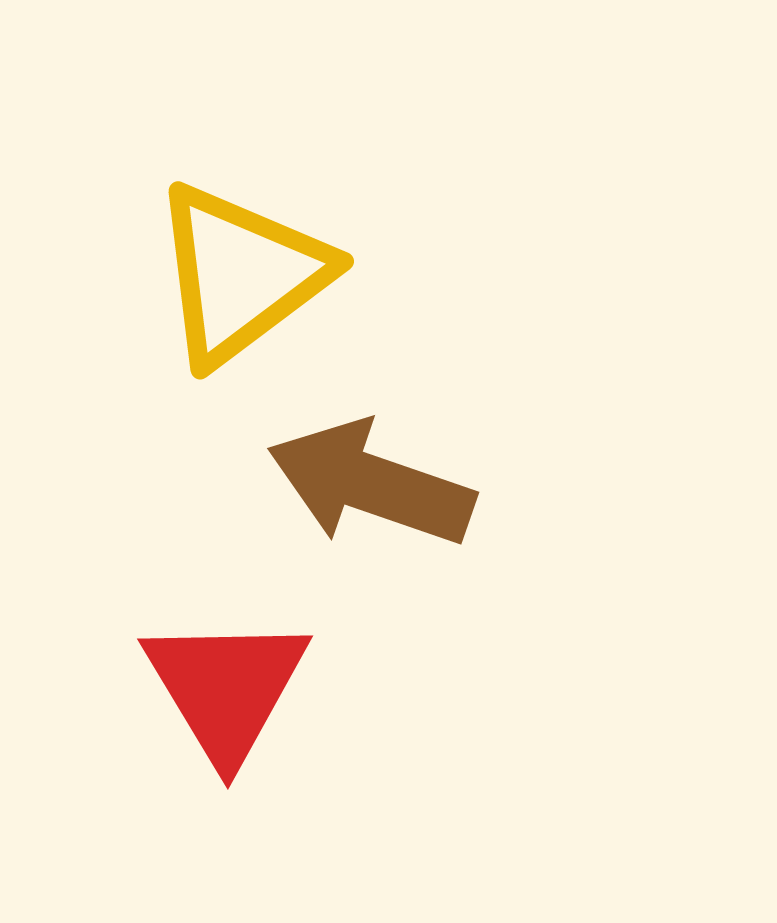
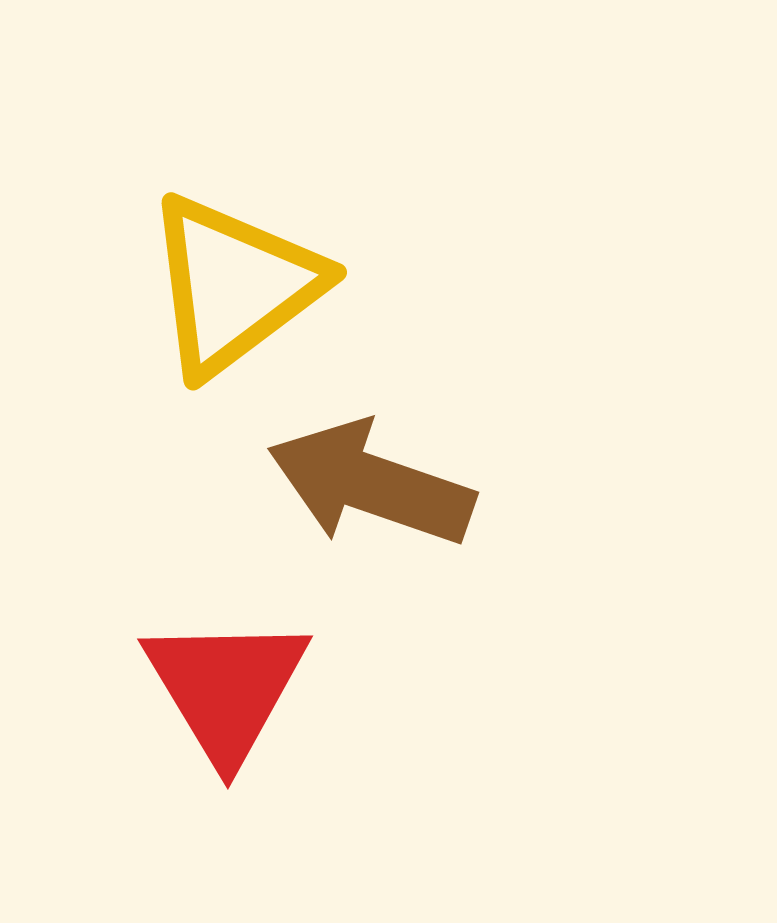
yellow triangle: moved 7 px left, 11 px down
